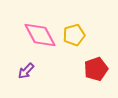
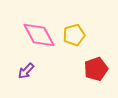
pink diamond: moved 1 px left
